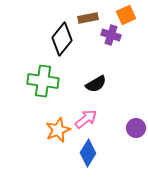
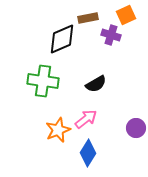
black diamond: rotated 28 degrees clockwise
